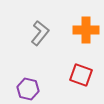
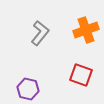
orange cross: rotated 20 degrees counterclockwise
